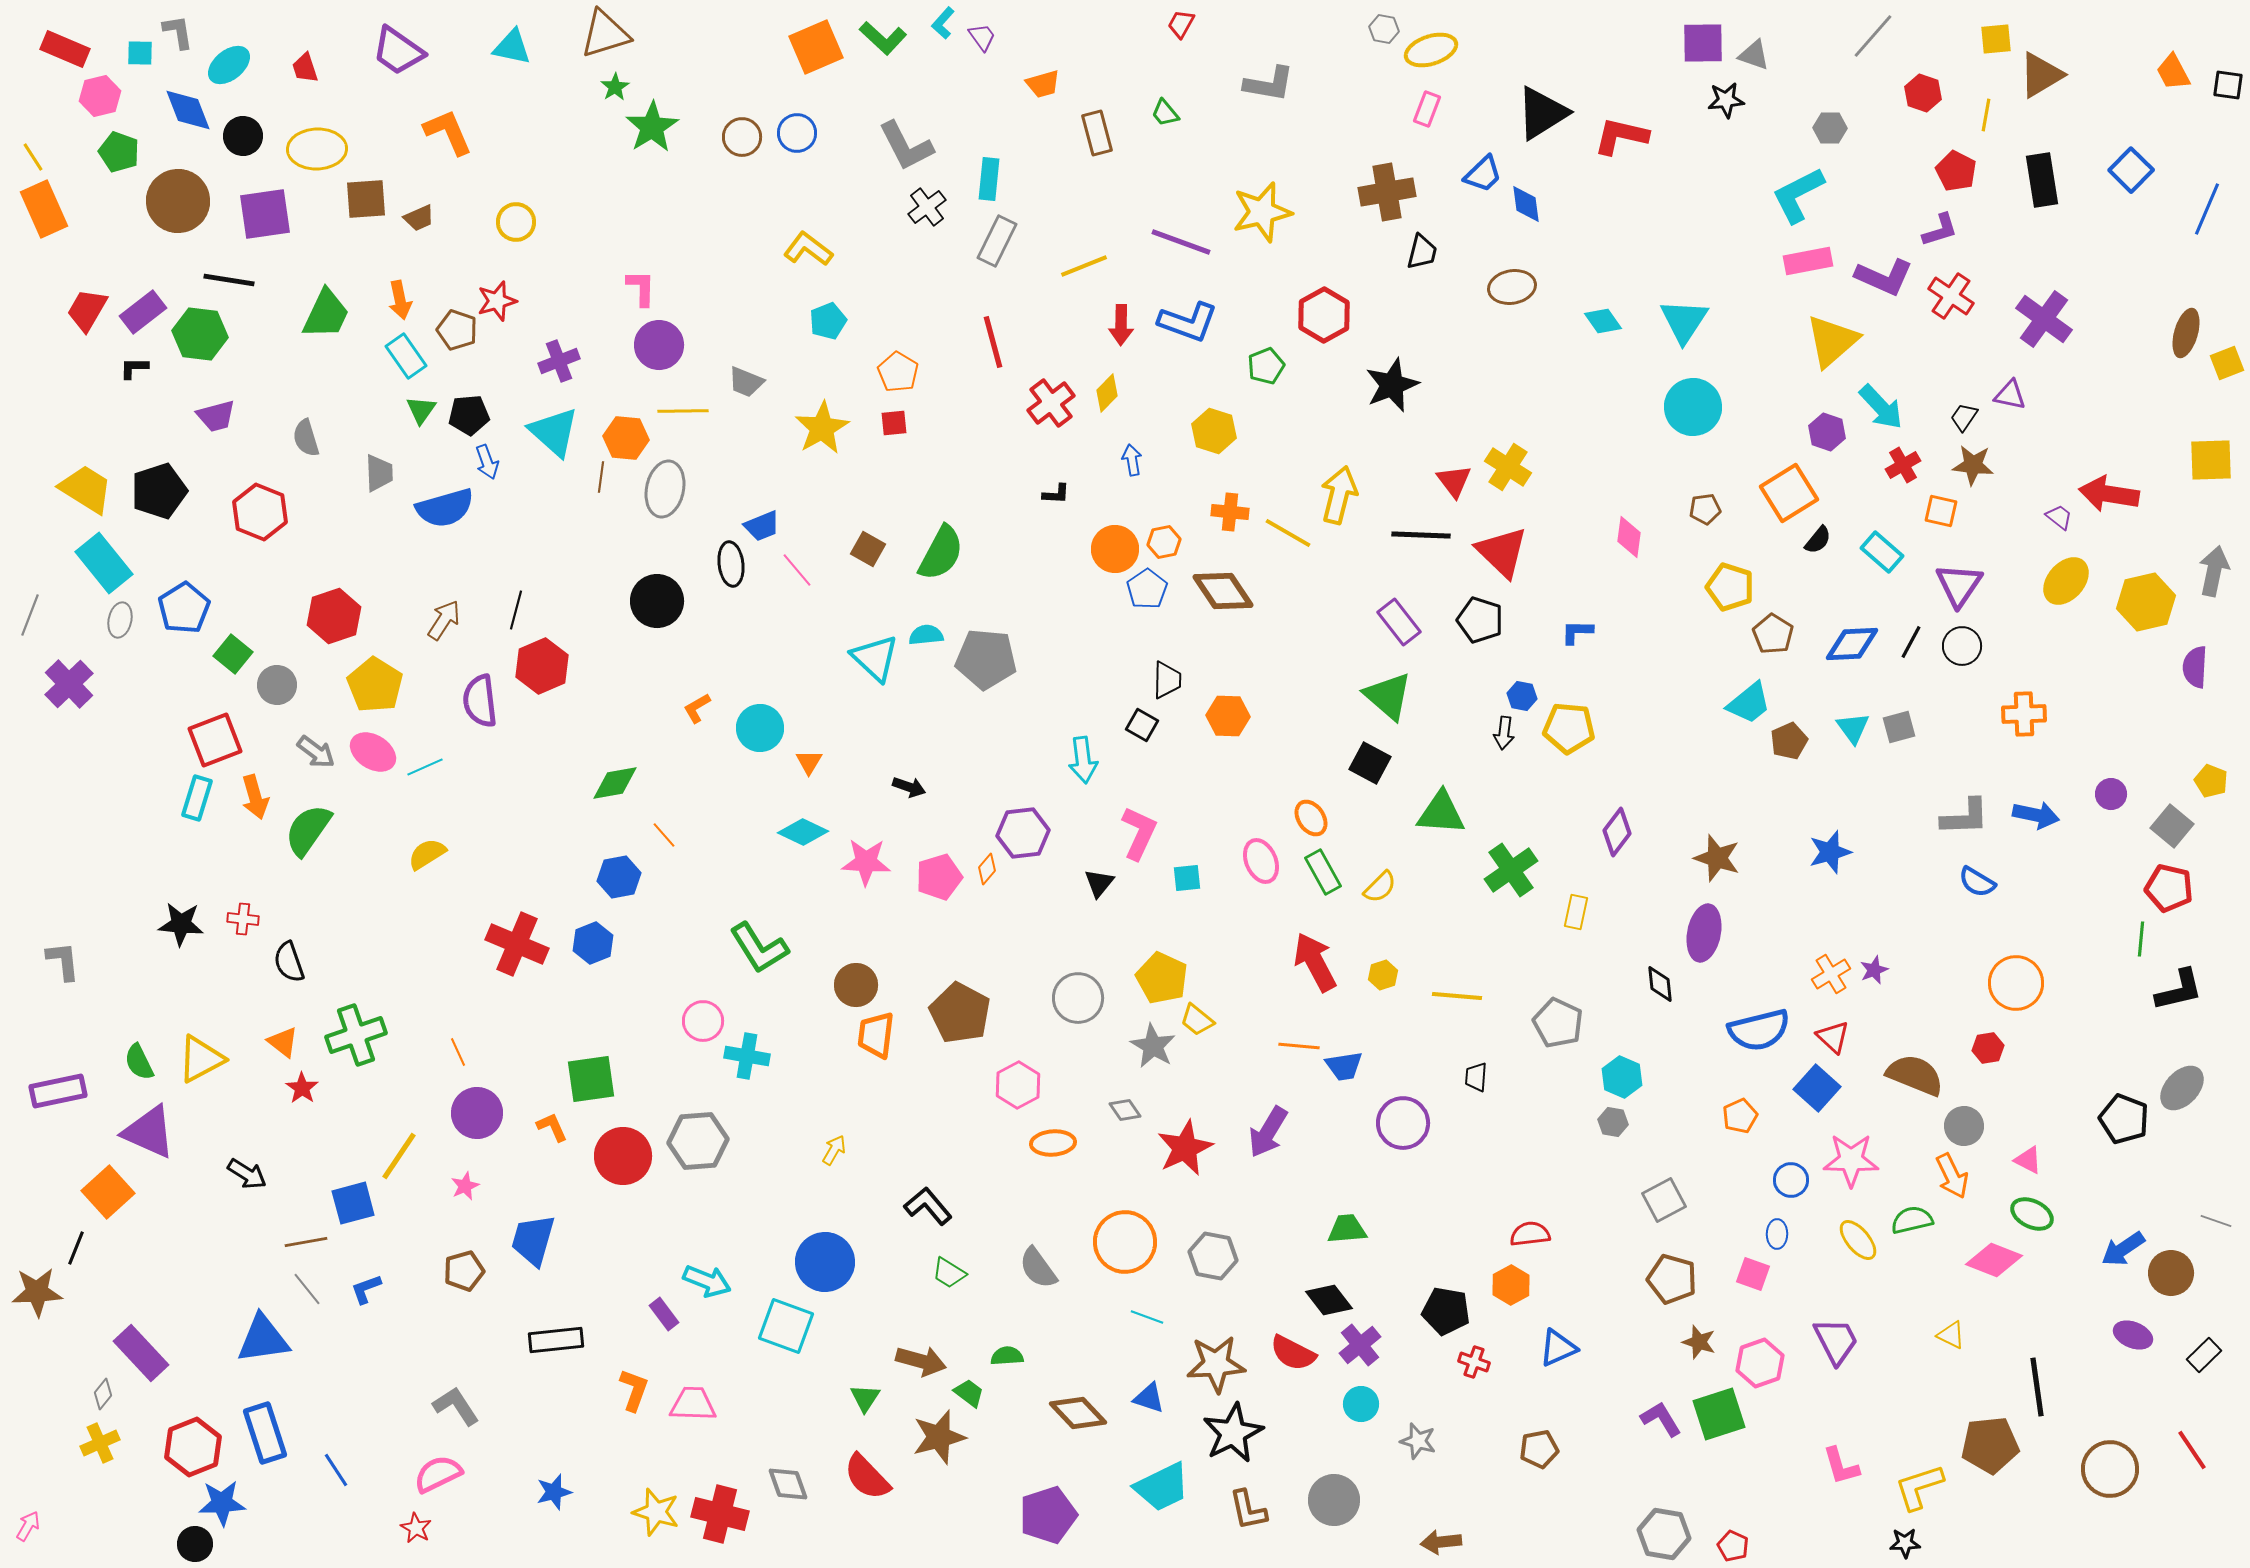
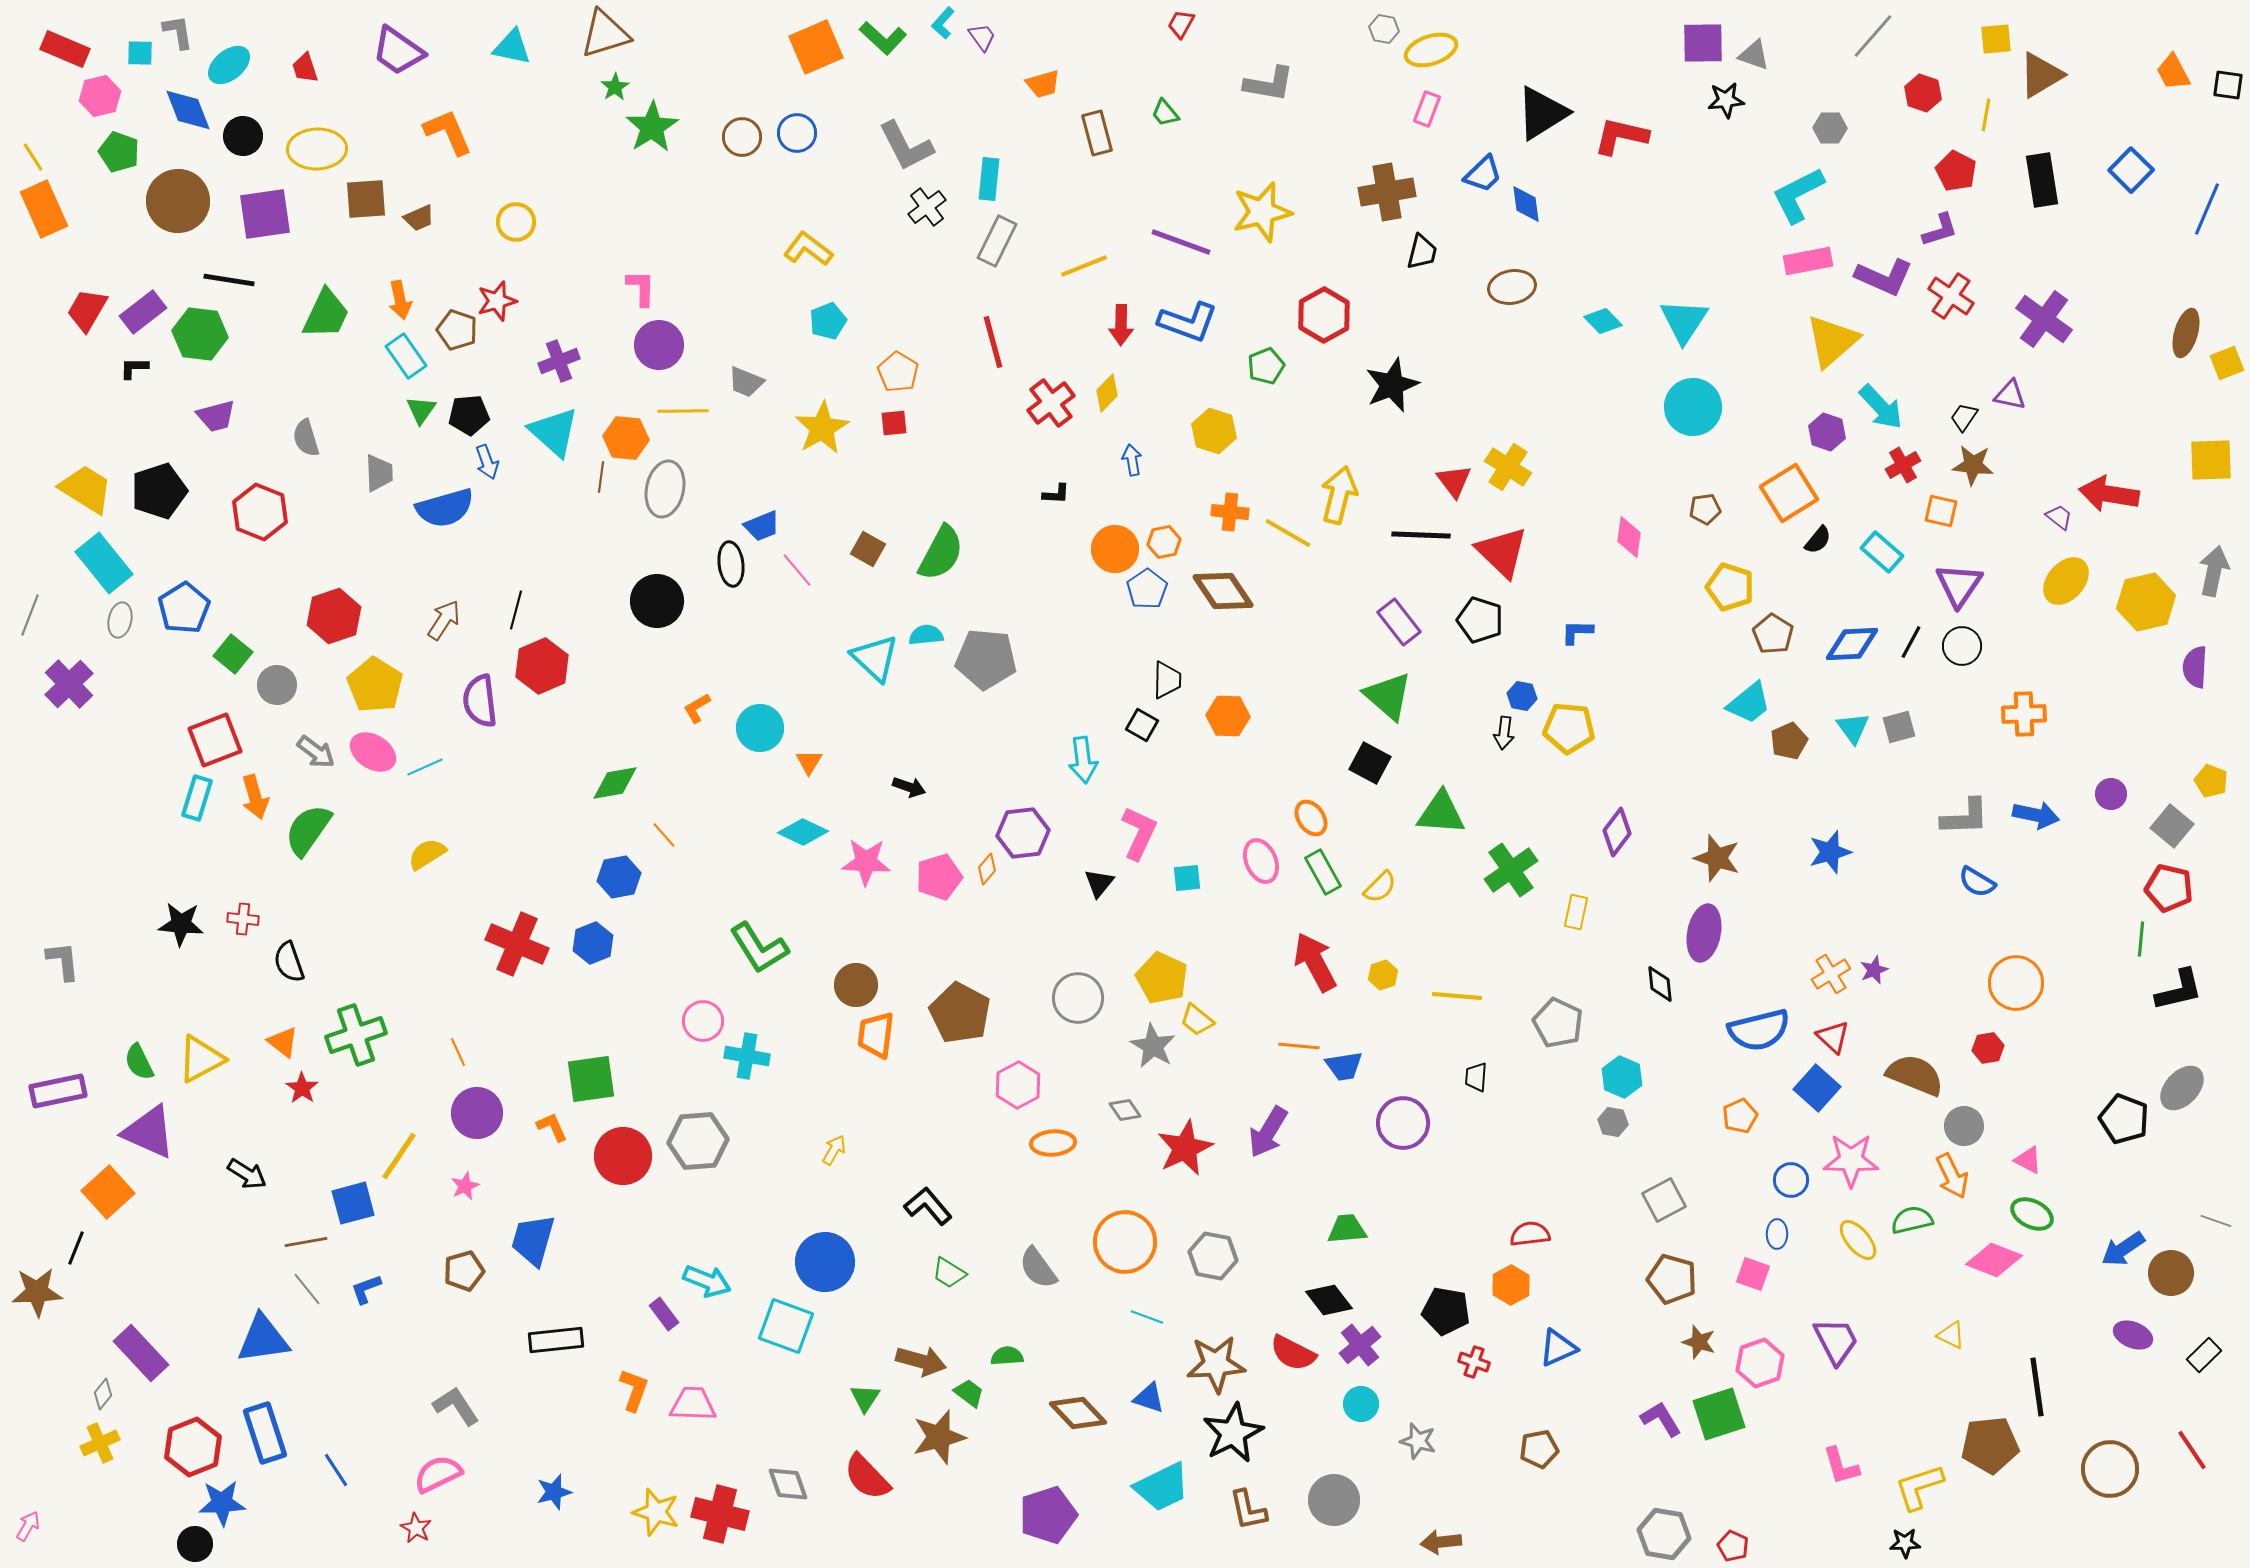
cyan diamond at (1603, 321): rotated 9 degrees counterclockwise
